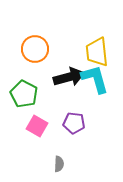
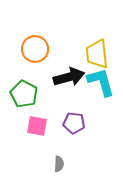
yellow trapezoid: moved 2 px down
cyan L-shape: moved 6 px right, 3 px down
pink square: rotated 20 degrees counterclockwise
